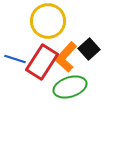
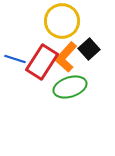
yellow circle: moved 14 px right
